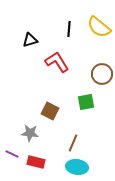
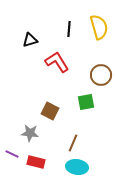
yellow semicircle: rotated 145 degrees counterclockwise
brown circle: moved 1 px left, 1 px down
